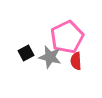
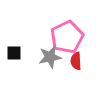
black square: moved 12 px left; rotated 28 degrees clockwise
gray star: rotated 25 degrees counterclockwise
